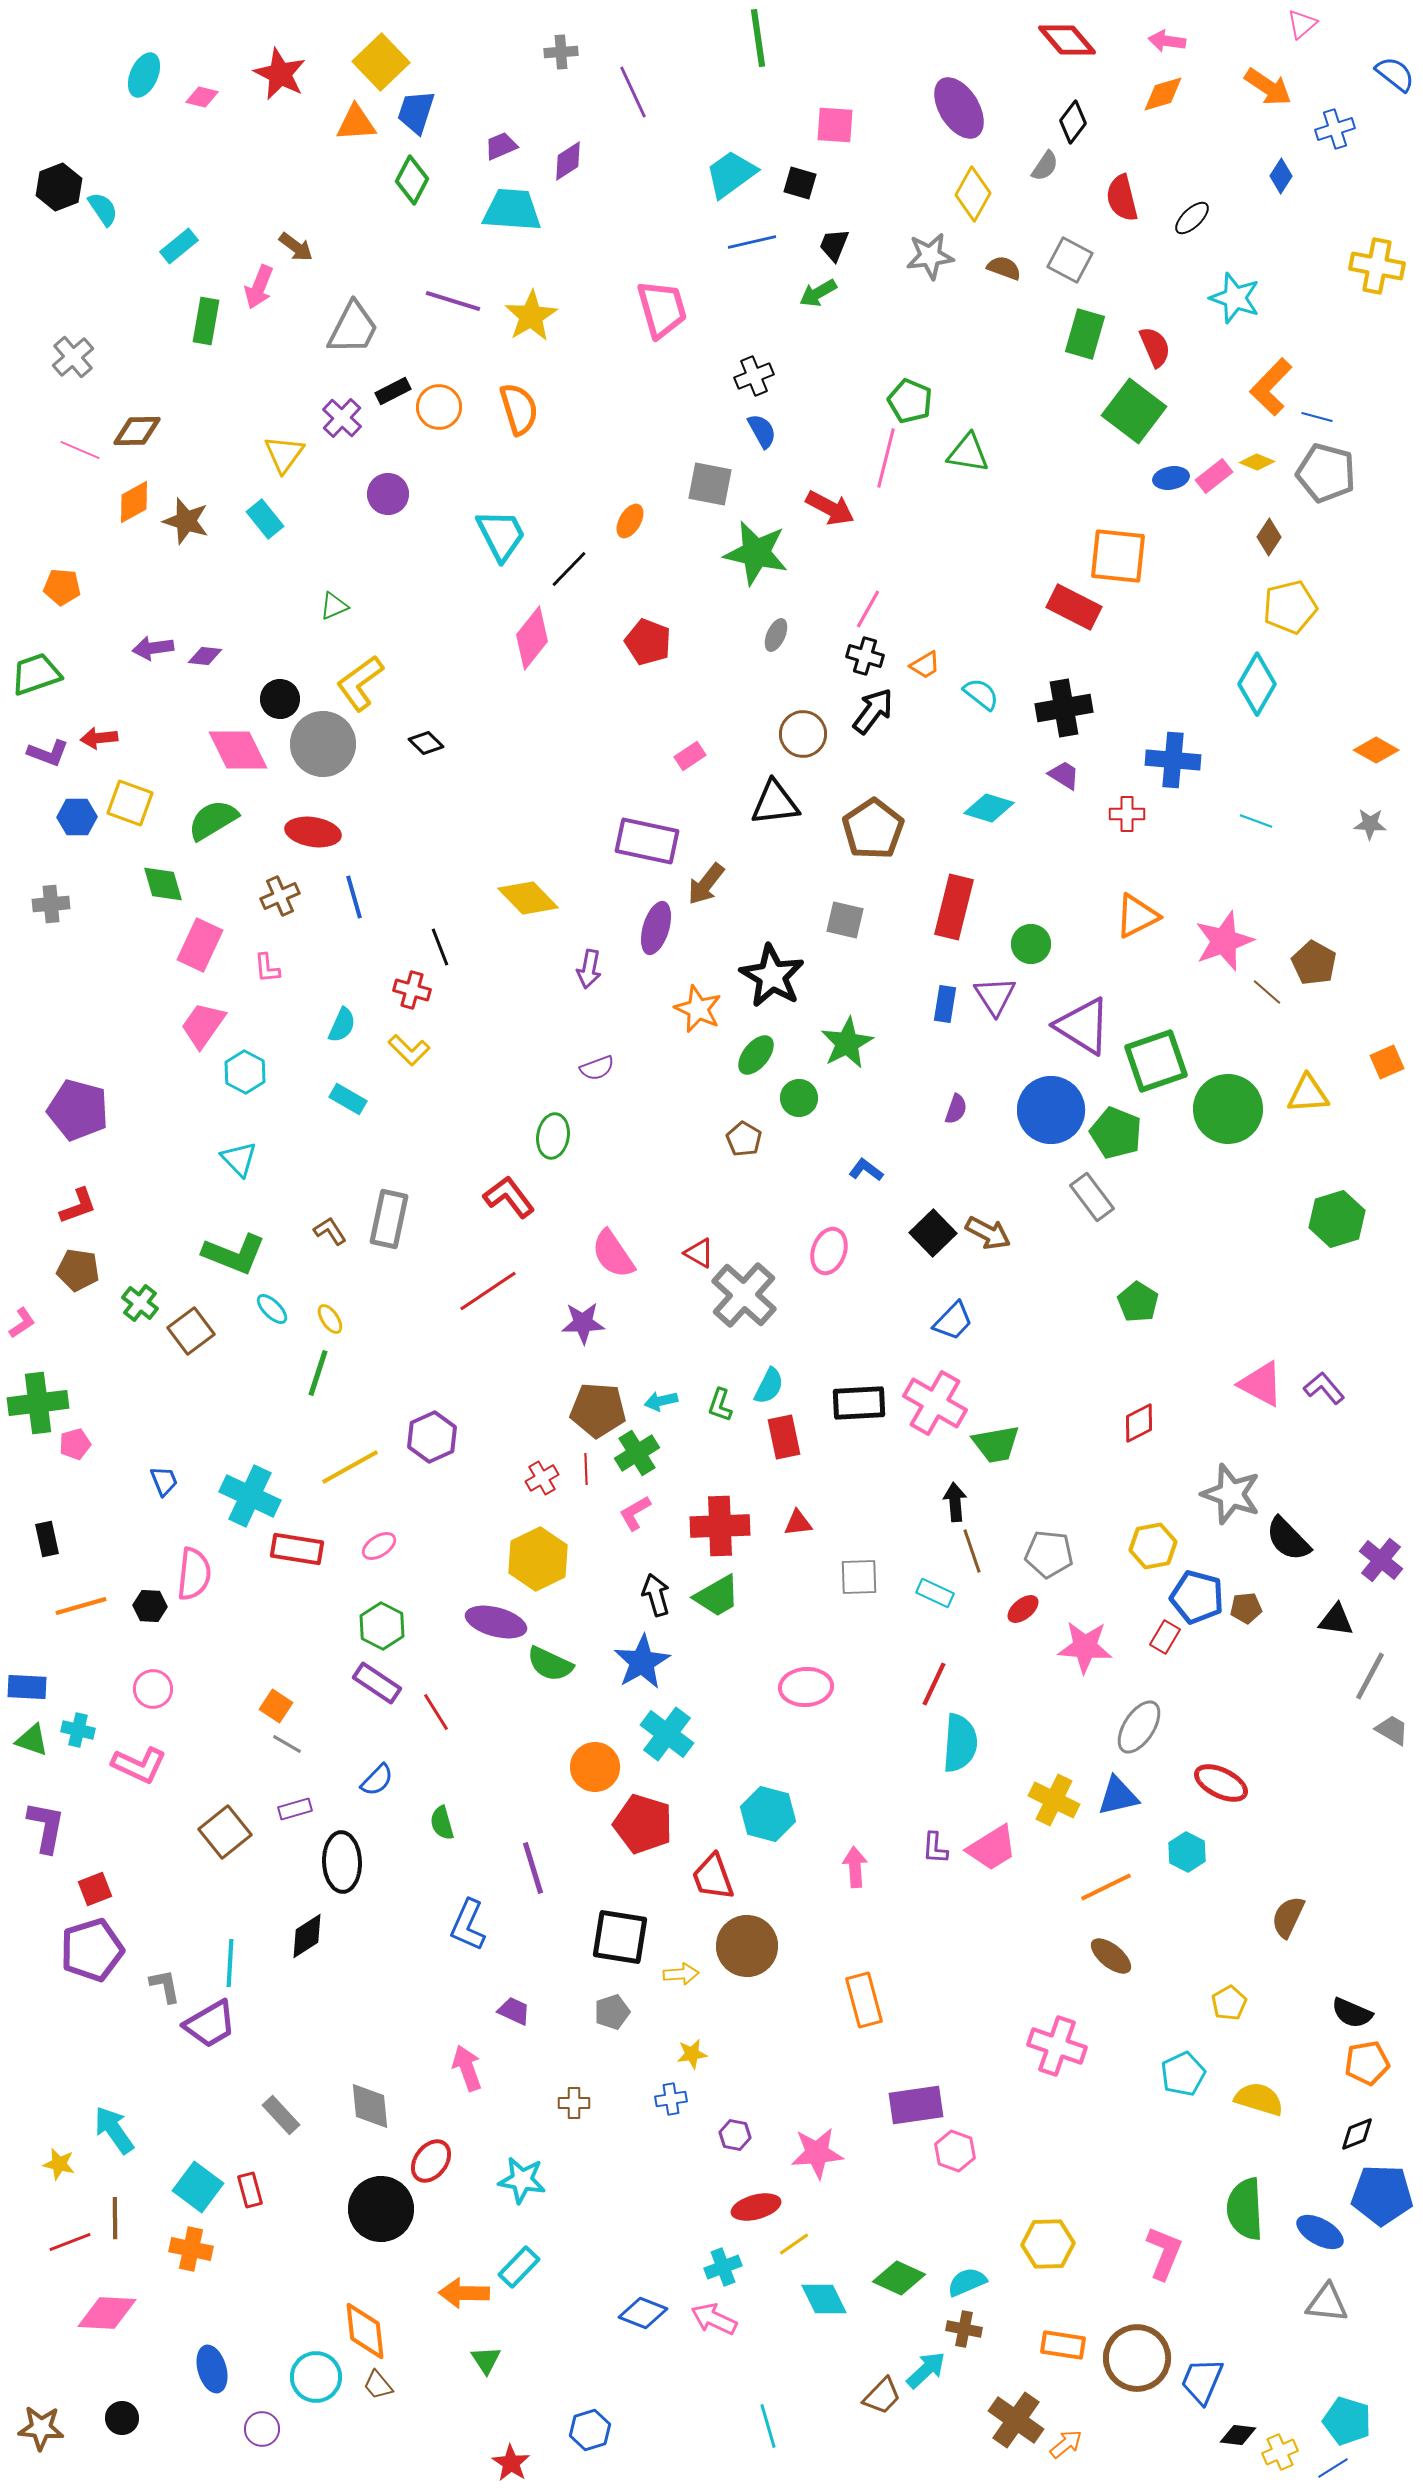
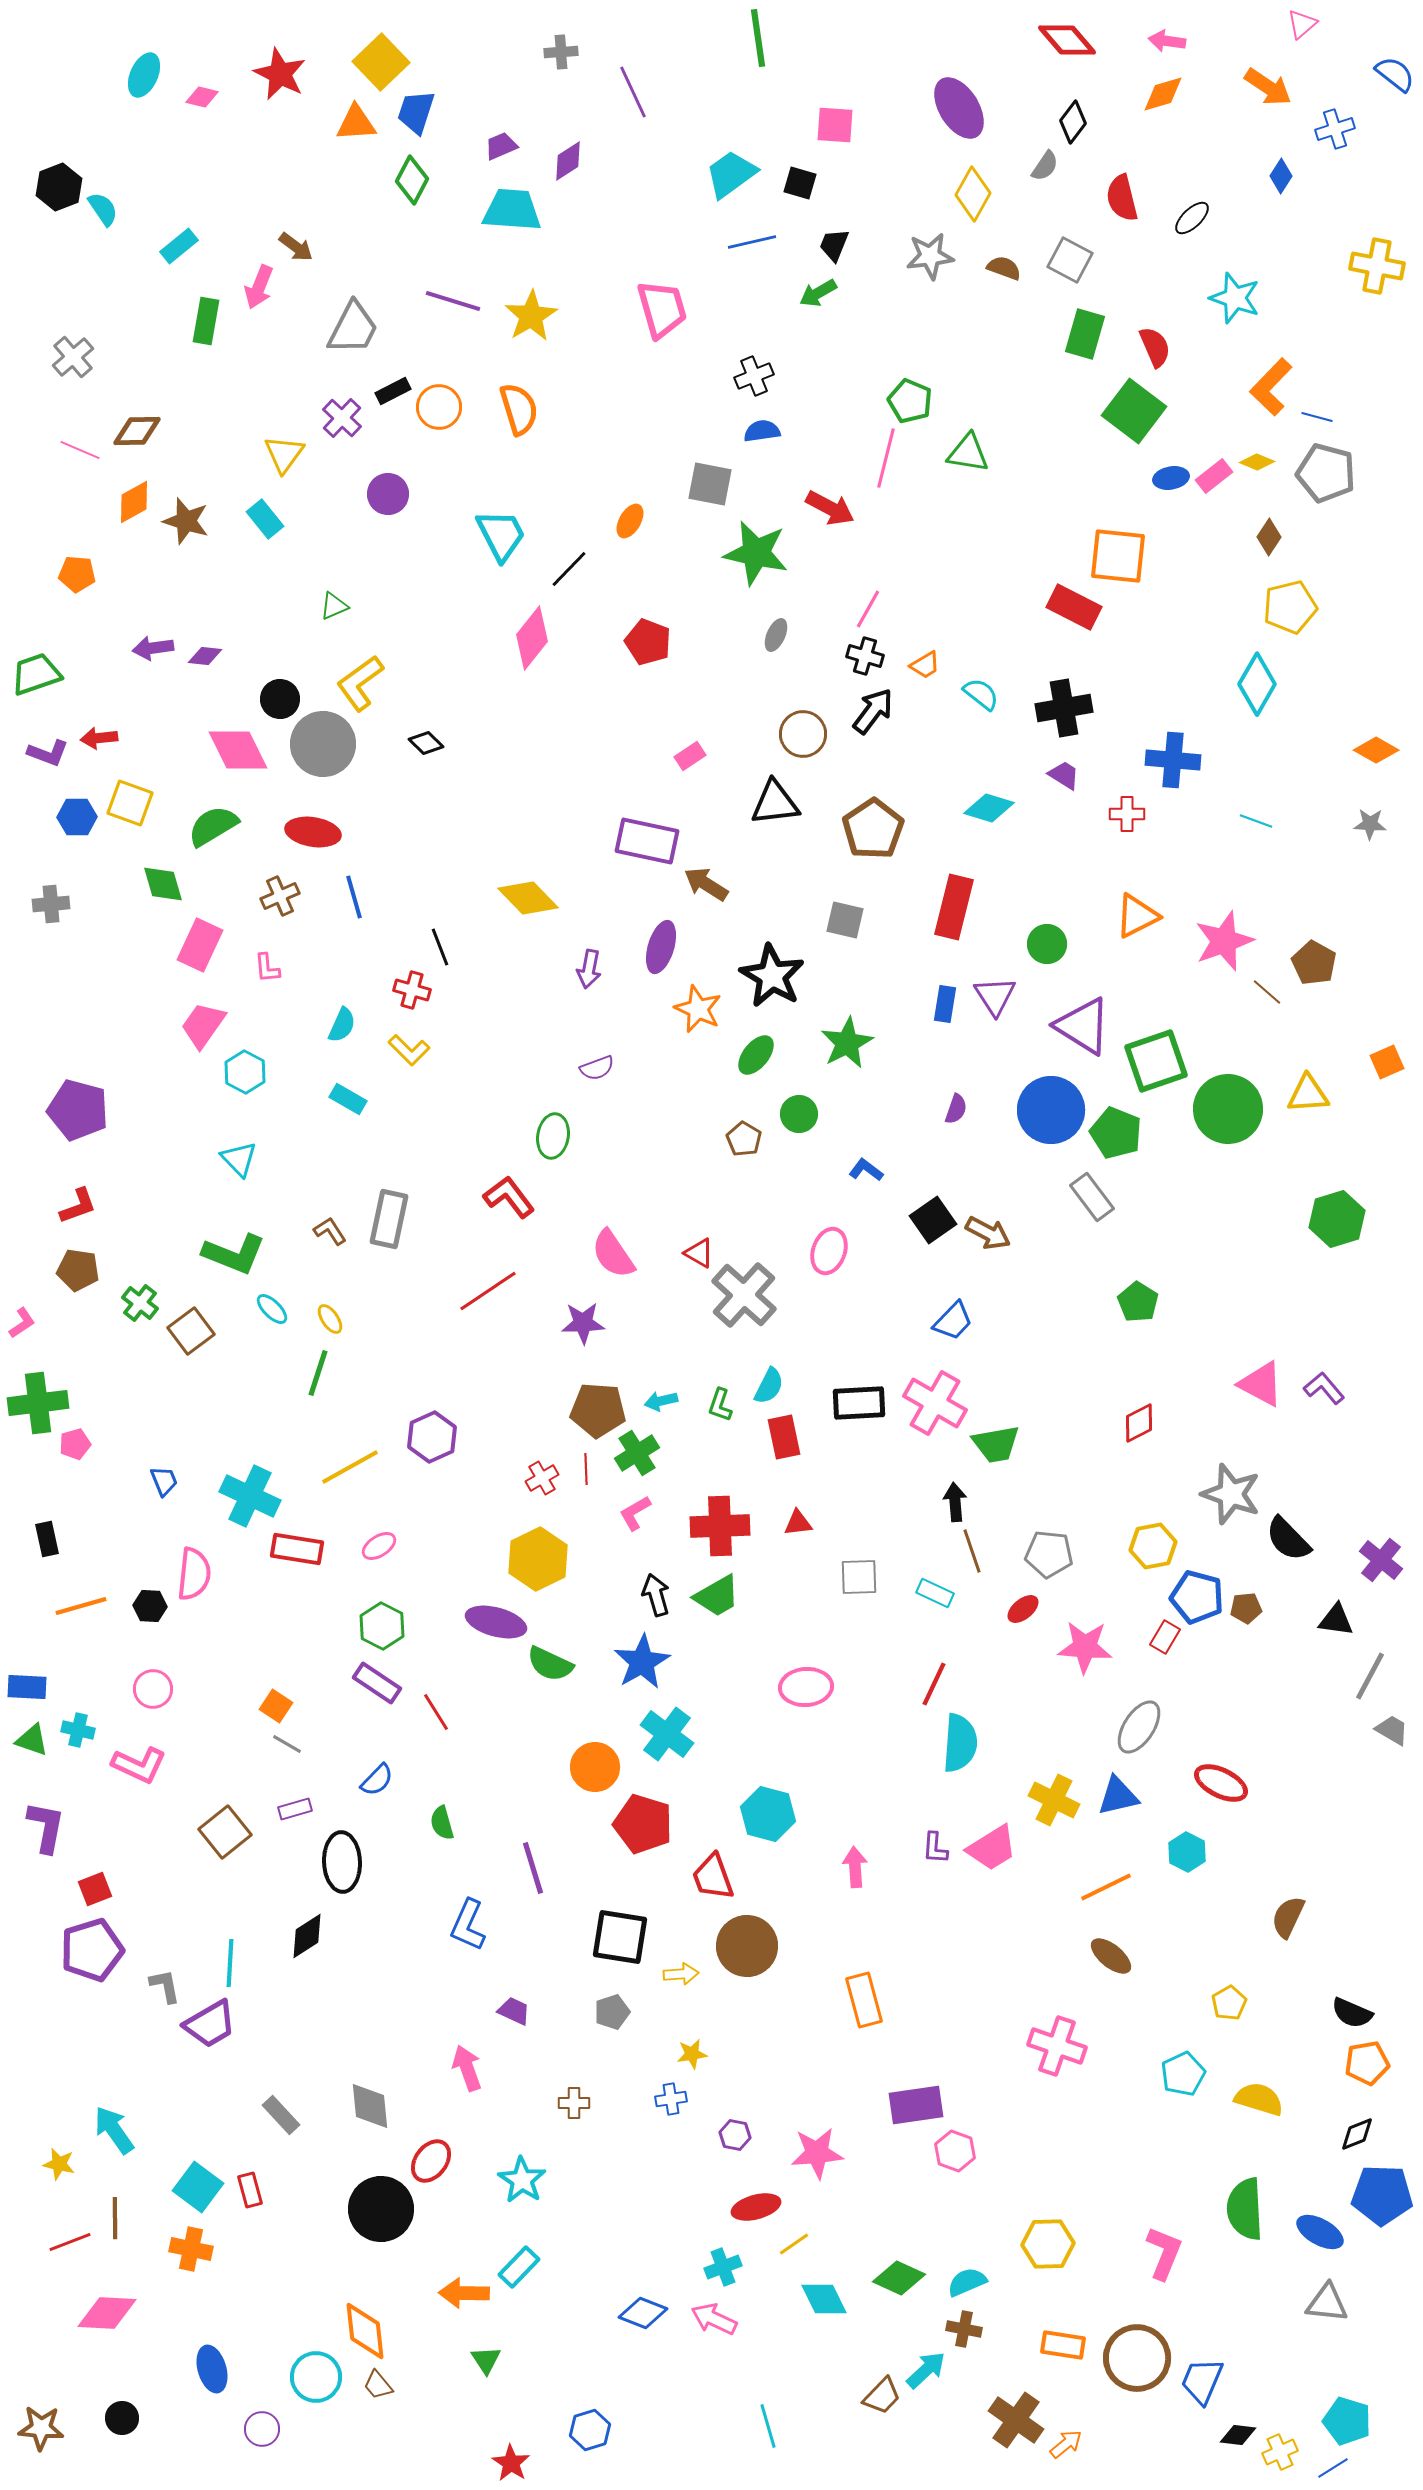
blue semicircle at (762, 431): rotated 69 degrees counterclockwise
orange pentagon at (62, 587): moved 15 px right, 13 px up
green semicircle at (213, 820): moved 6 px down
brown arrow at (706, 884): rotated 84 degrees clockwise
purple ellipse at (656, 928): moved 5 px right, 19 px down
green circle at (1031, 944): moved 16 px right
green circle at (799, 1098): moved 16 px down
black square at (933, 1233): moved 13 px up; rotated 9 degrees clockwise
cyan star at (522, 2180): rotated 24 degrees clockwise
